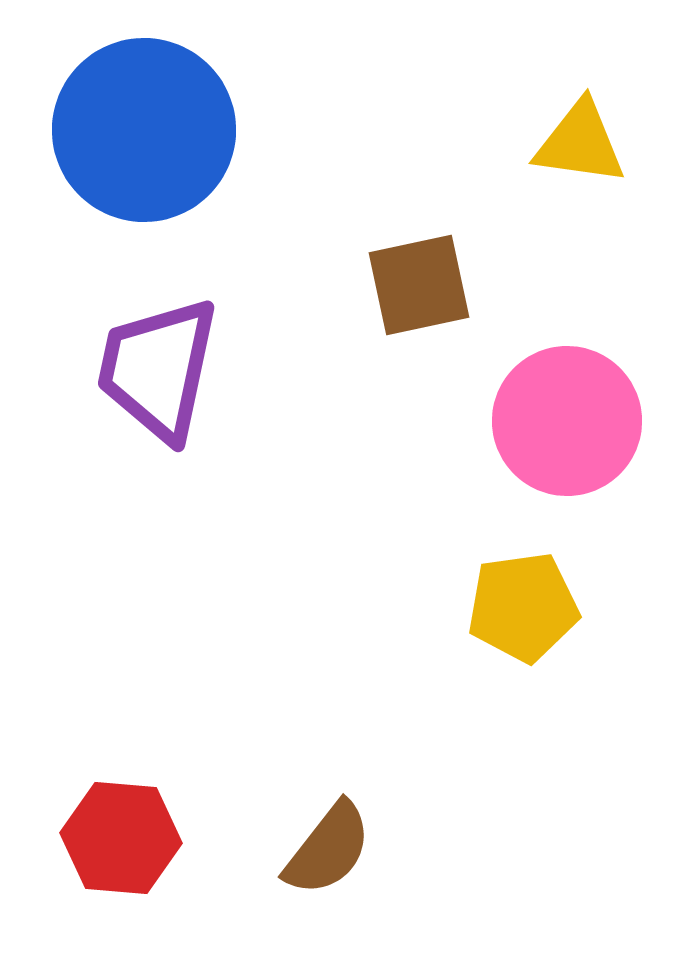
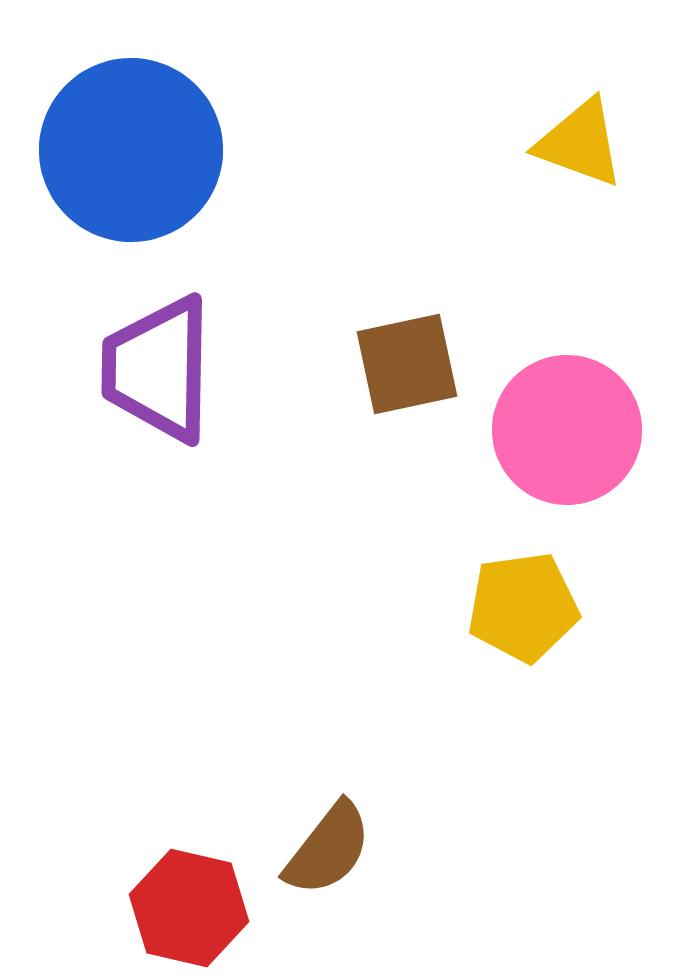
blue circle: moved 13 px left, 20 px down
yellow triangle: rotated 12 degrees clockwise
brown square: moved 12 px left, 79 px down
purple trapezoid: rotated 11 degrees counterclockwise
pink circle: moved 9 px down
red hexagon: moved 68 px right, 70 px down; rotated 8 degrees clockwise
